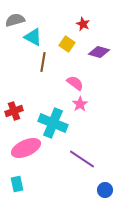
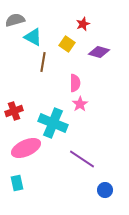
red star: rotated 24 degrees clockwise
pink semicircle: rotated 54 degrees clockwise
cyan rectangle: moved 1 px up
